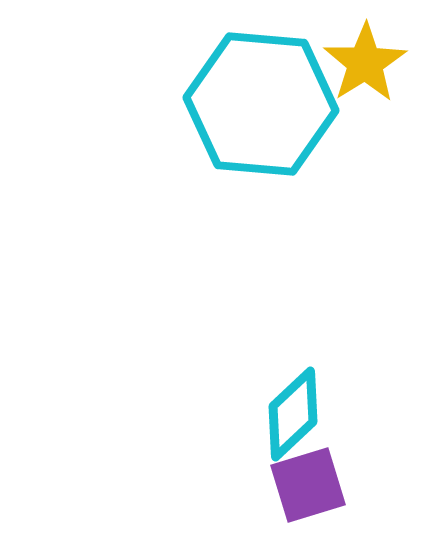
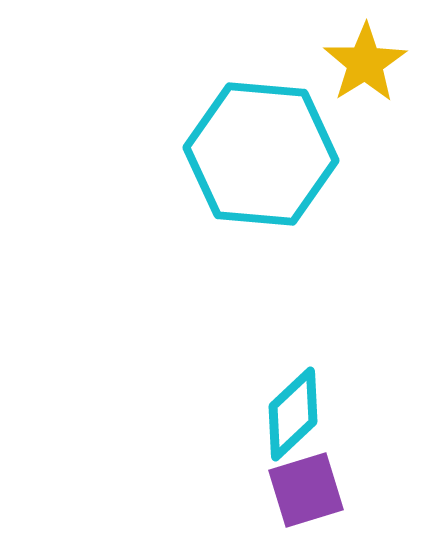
cyan hexagon: moved 50 px down
purple square: moved 2 px left, 5 px down
